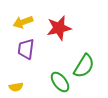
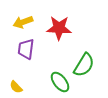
red star: rotated 15 degrees clockwise
green semicircle: moved 1 px up
yellow semicircle: rotated 56 degrees clockwise
